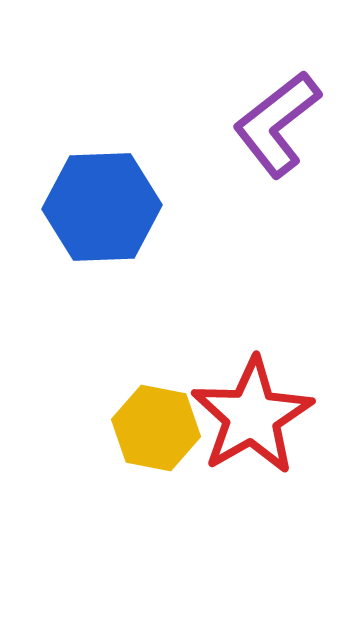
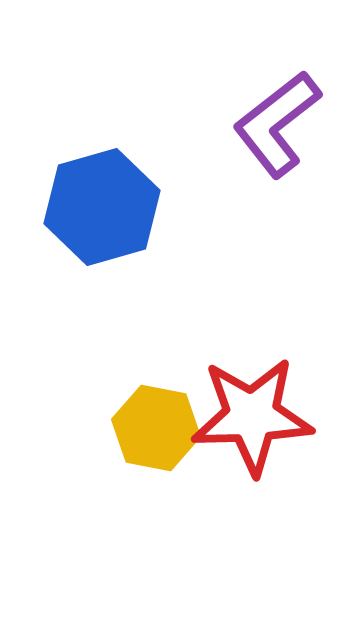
blue hexagon: rotated 14 degrees counterclockwise
red star: rotated 28 degrees clockwise
